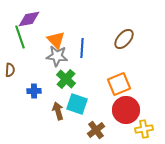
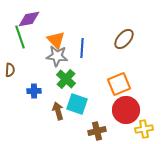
brown cross: moved 1 px right, 1 px down; rotated 24 degrees clockwise
